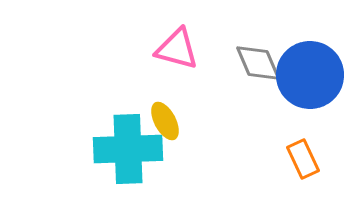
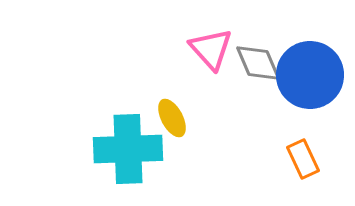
pink triangle: moved 34 px right; rotated 33 degrees clockwise
yellow ellipse: moved 7 px right, 3 px up
